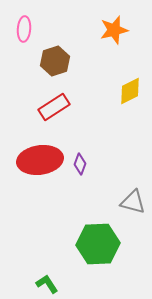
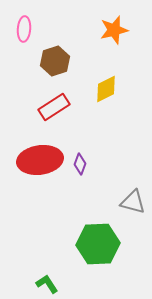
yellow diamond: moved 24 px left, 2 px up
